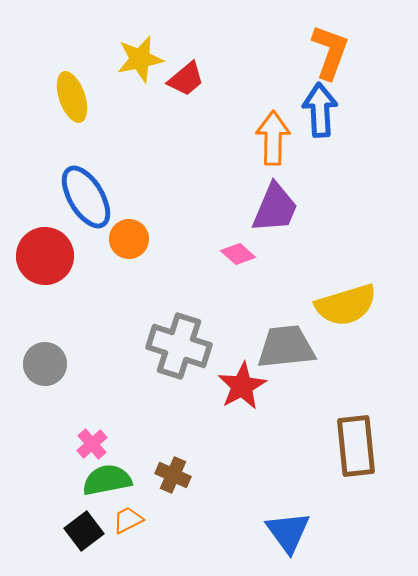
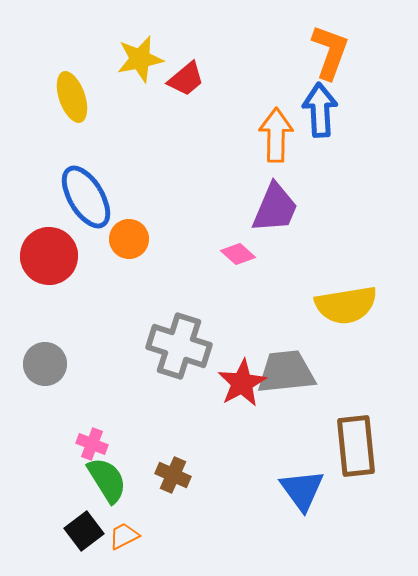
orange arrow: moved 3 px right, 3 px up
red circle: moved 4 px right
yellow semicircle: rotated 8 degrees clockwise
gray trapezoid: moved 25 px down
red star: moved 3 px up
pink cross: rotated 28 degrees counterclockwise
green semicircle: rotated 69 degrees clockwise
orange trapezoid: moved 4 px left, 16 px down
blue triangle: moved 14 px right, 42 px up
